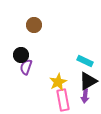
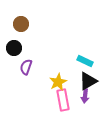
brown circle: moved 13 px left, 1 px up
black circle: moved 7 px left, 7 px up
